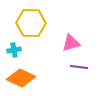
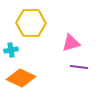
cyan cross: moved 3 px left
